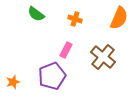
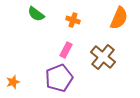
orange cross: moved 2 px left, 1 px down
purple pentagon: moved 7 px right, 2 px down
